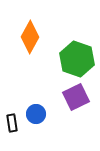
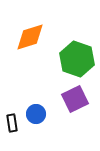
orange diamond: rotated 44 degrees clockwise
purple square: moved 1 px left, 2 px down
